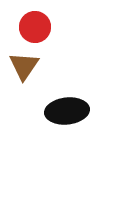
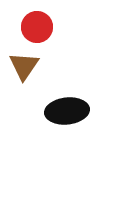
red circle: moved 2 px right
